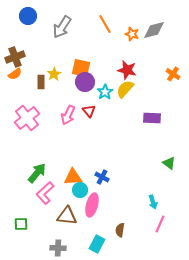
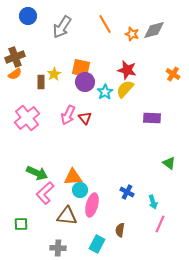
red triangle: moved 4 px left, 7 px down
green arrow: rotated 75 degrees clockwise
blue cross: moved 25 px right, 15 px down
